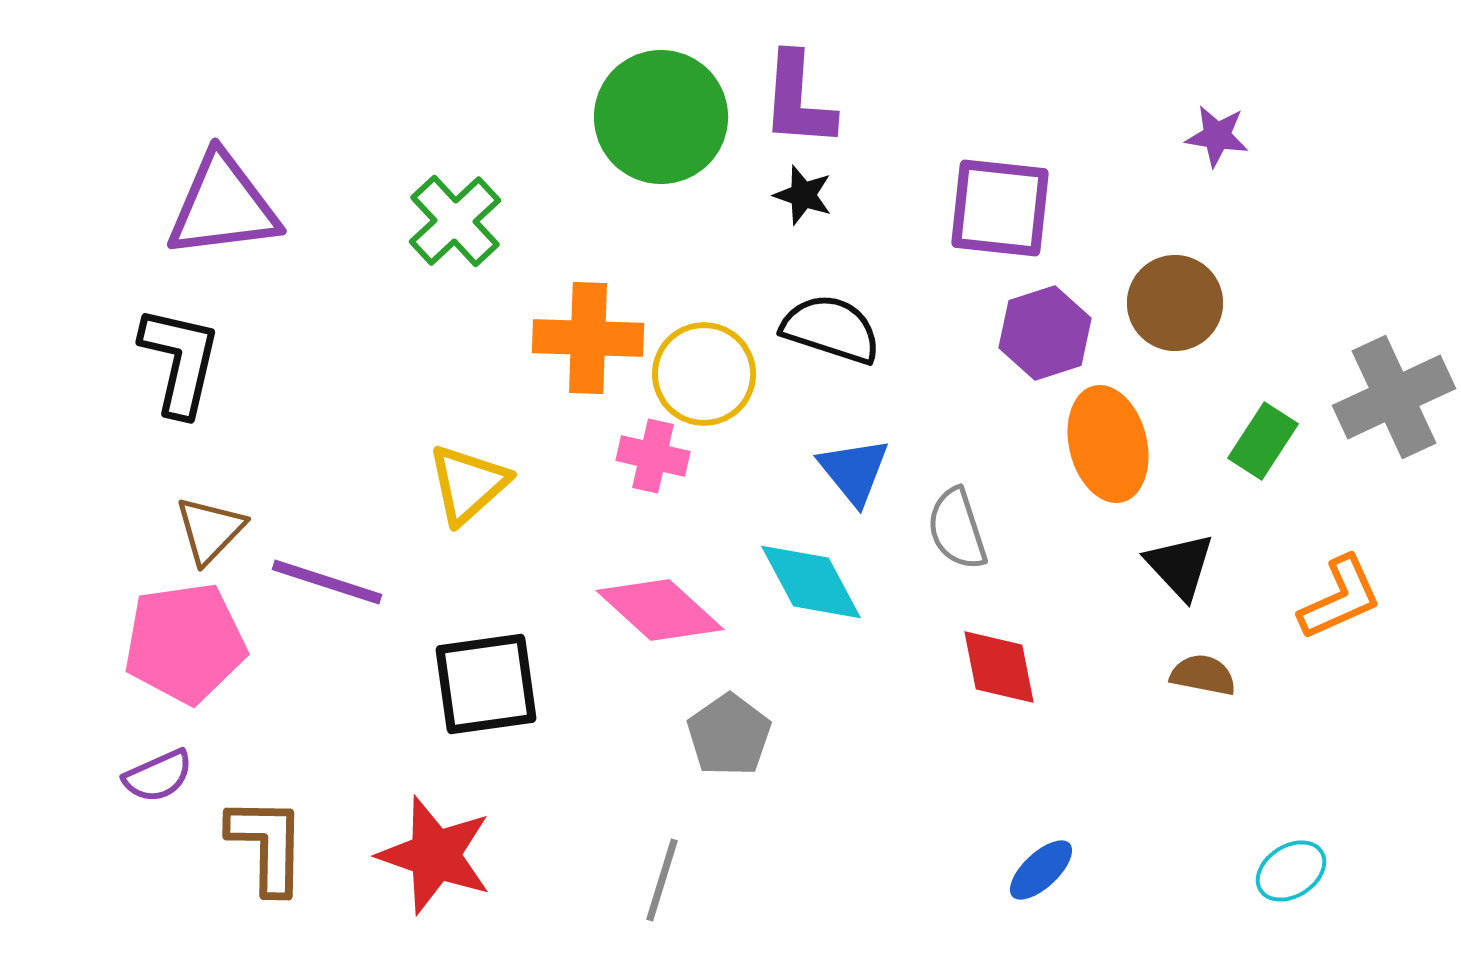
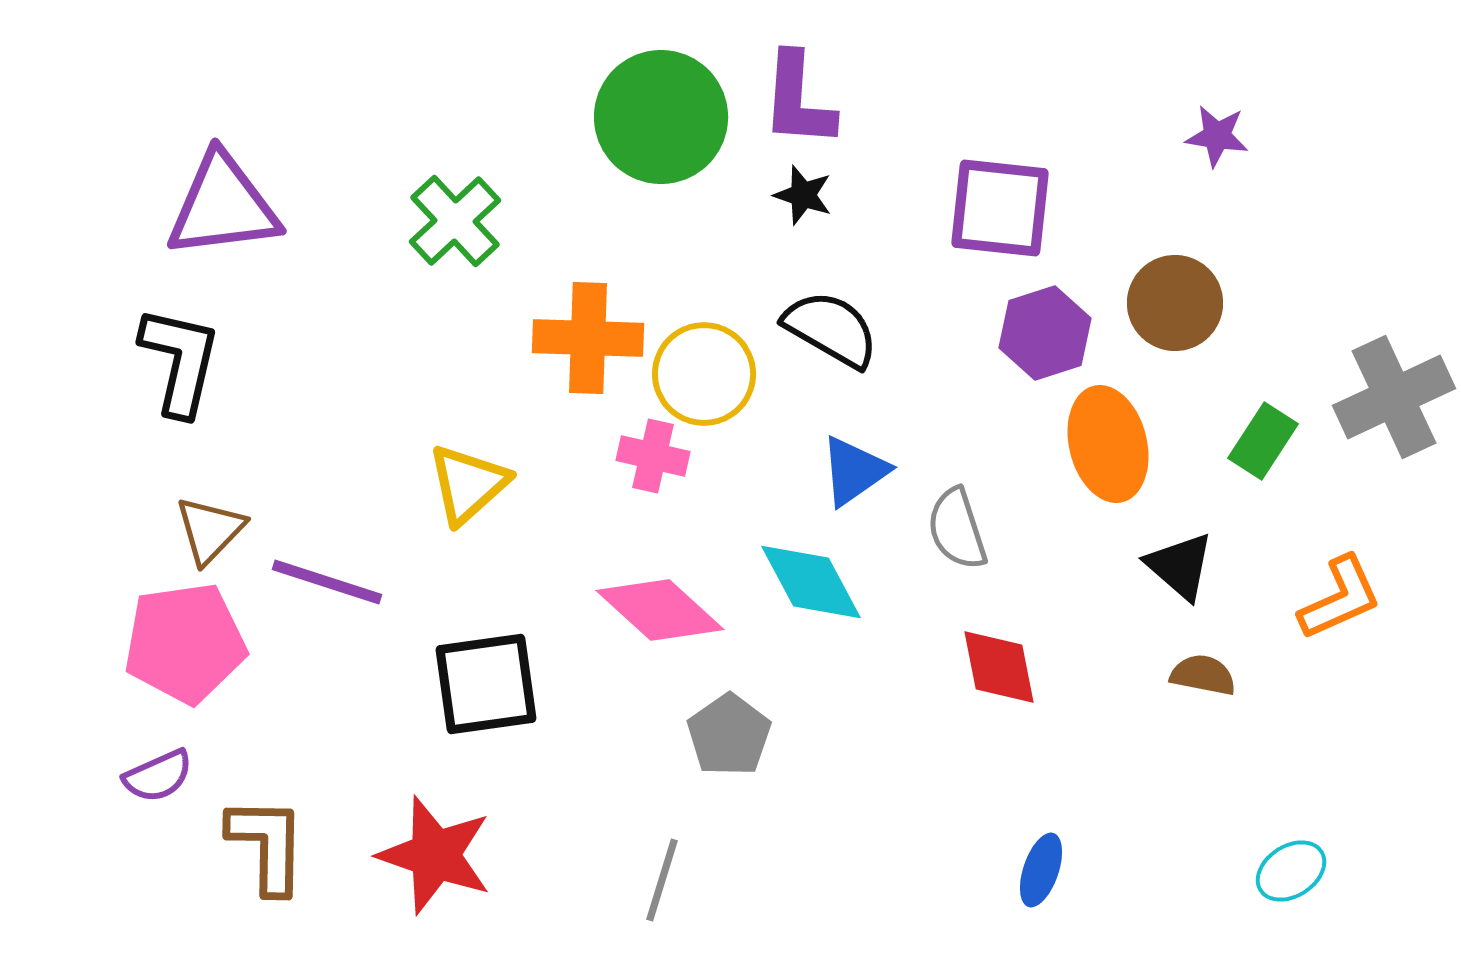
black semicircle: rotated 12 degrees clockwise
blue triangle: rotated 34 degrees clockwise
black triangle: rotated 6 degrees counterclockwise
blue ellipse: rotated 28 degrees counterclockwise
